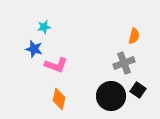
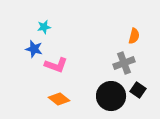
orange diamond: rotated 65 degrees counterclockwise
